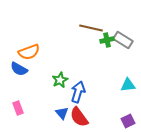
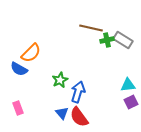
orange semicircle: moved 2 px right, 1 px down; rotated 25 degrees counterclockwise
purple square: moved 3 px right, 19 px up
